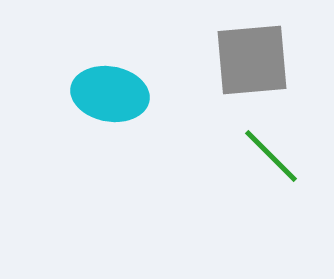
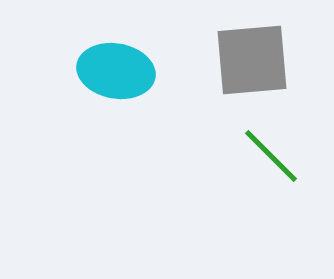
cyan ellipse: moved 6 px right, 23 px up
